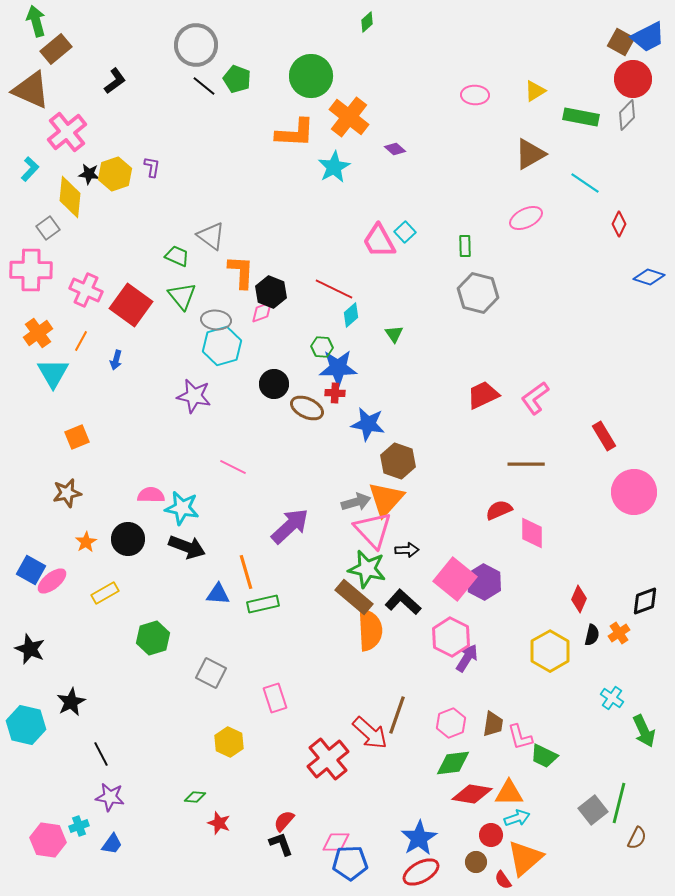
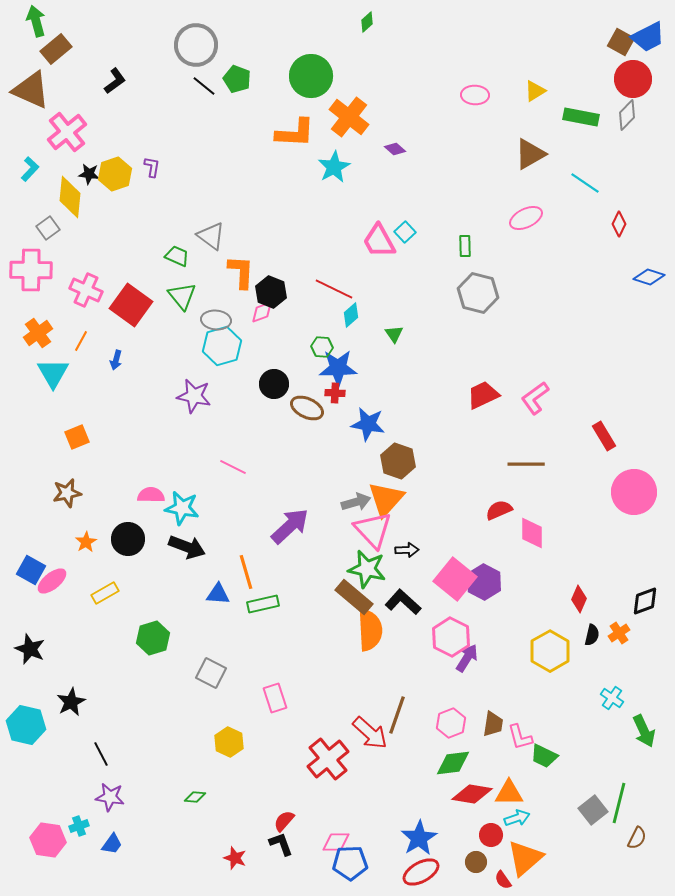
red star at (219, 823): moved 16 px right, 35 px down
